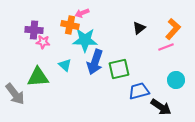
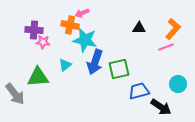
black triangle: rotated 40 degrees clockwise
cyan star: rotated 10 degrees clockwise
cyan triangle: rotated 40 degrees clockwise
cyan circle: moved 2 px right, 4 px down
